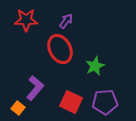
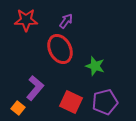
green star: rotated 30 degrees counterclockwise
purple pentagon: rotated 10 degrees counterclockwise
